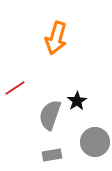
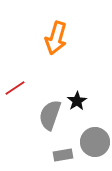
gray rectangle: moved 11 px right
